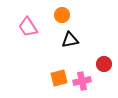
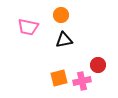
orange circle: moved 1 px left
pink trapezoid: rotated 45 degrees counterclockwise
black triangle: moved 6 px left
red circle: moved 6 px left, 1 px down
